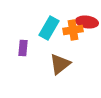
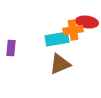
cyan rectangle: moved 8 px right, 11 px down; rotated 50 degrees clockwise
purple rectangle: moved 12 px left
brown triangle: rotated 15 degrees clockwise
